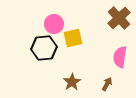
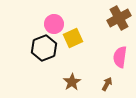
brown cross: rotated 15 degrees clockwise
yellow square: rotated 12 degrees counterclockwise
black hexagon: rotated 15 degrees counterclockwise
